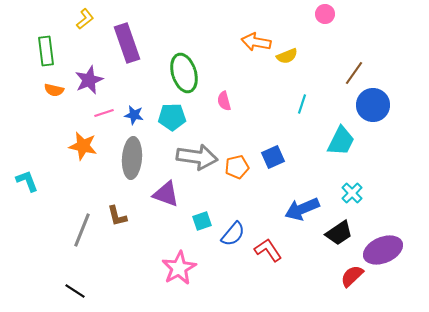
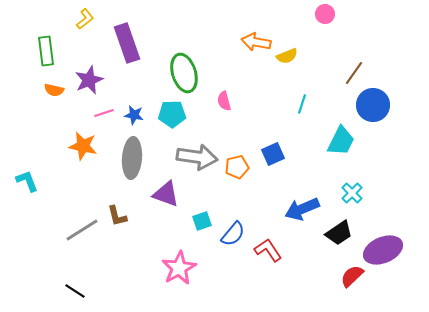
cyan pentagon: moved 3 px up
blue square: moved 3 px up
gray line: rotated 36 degrees clockwise
